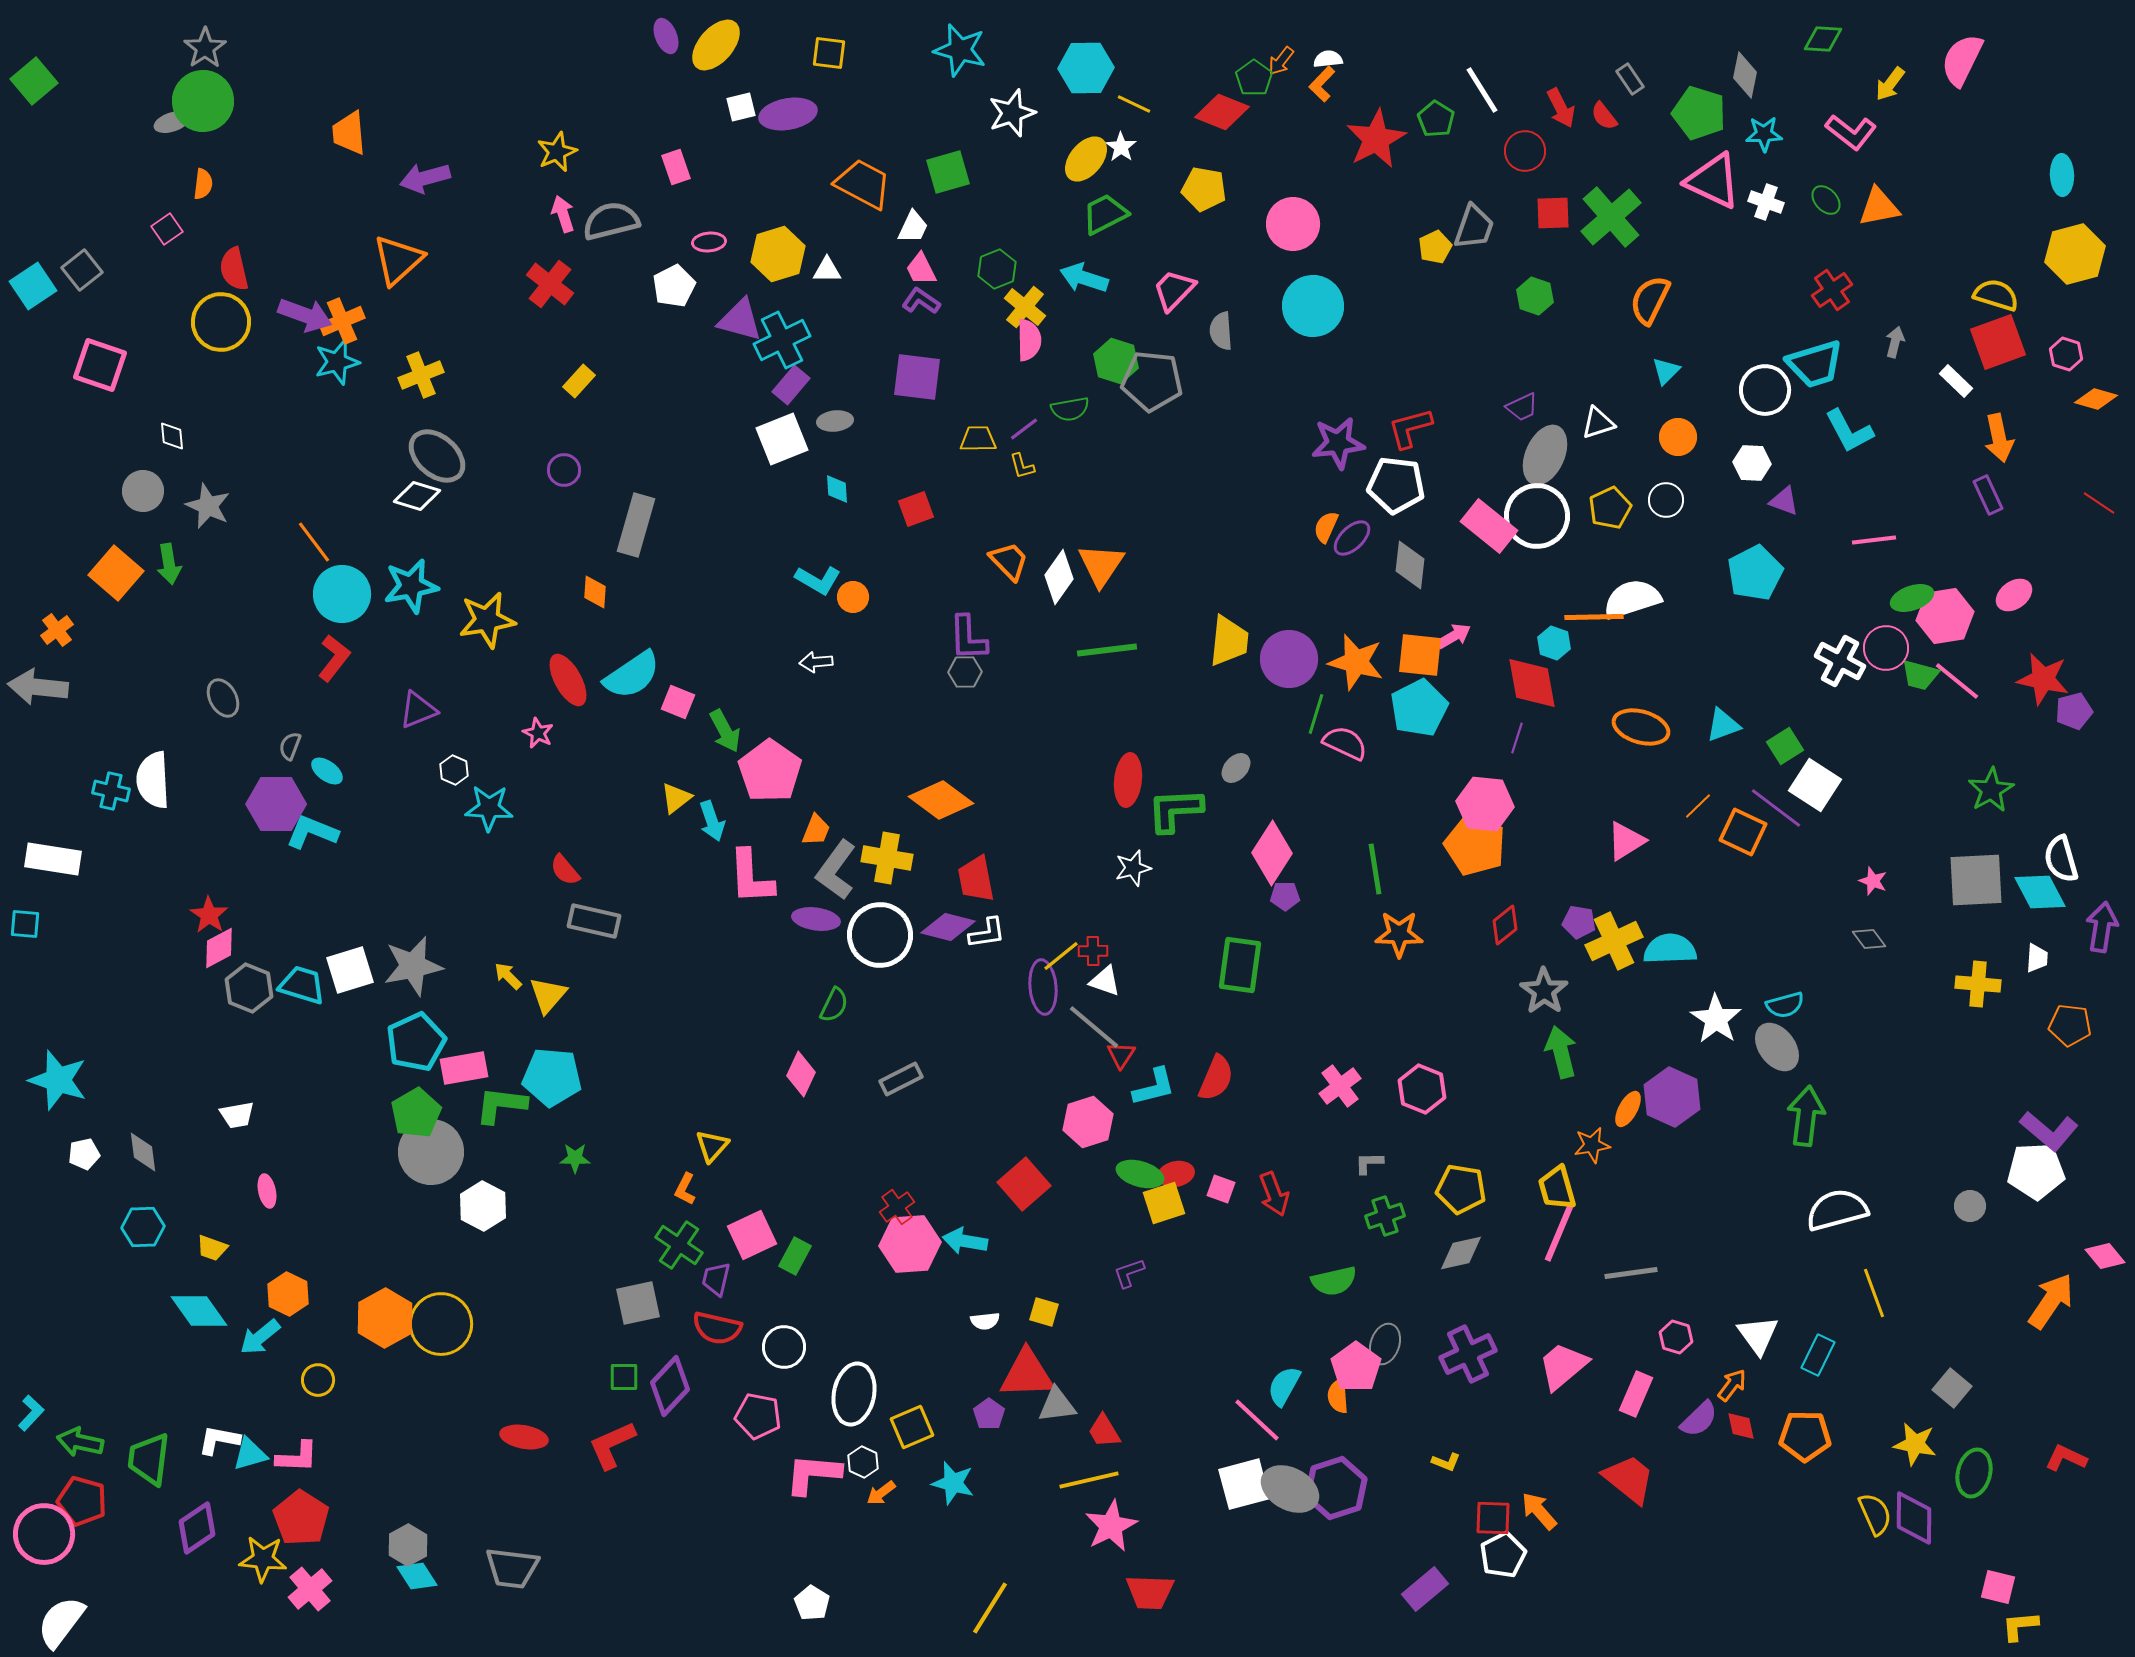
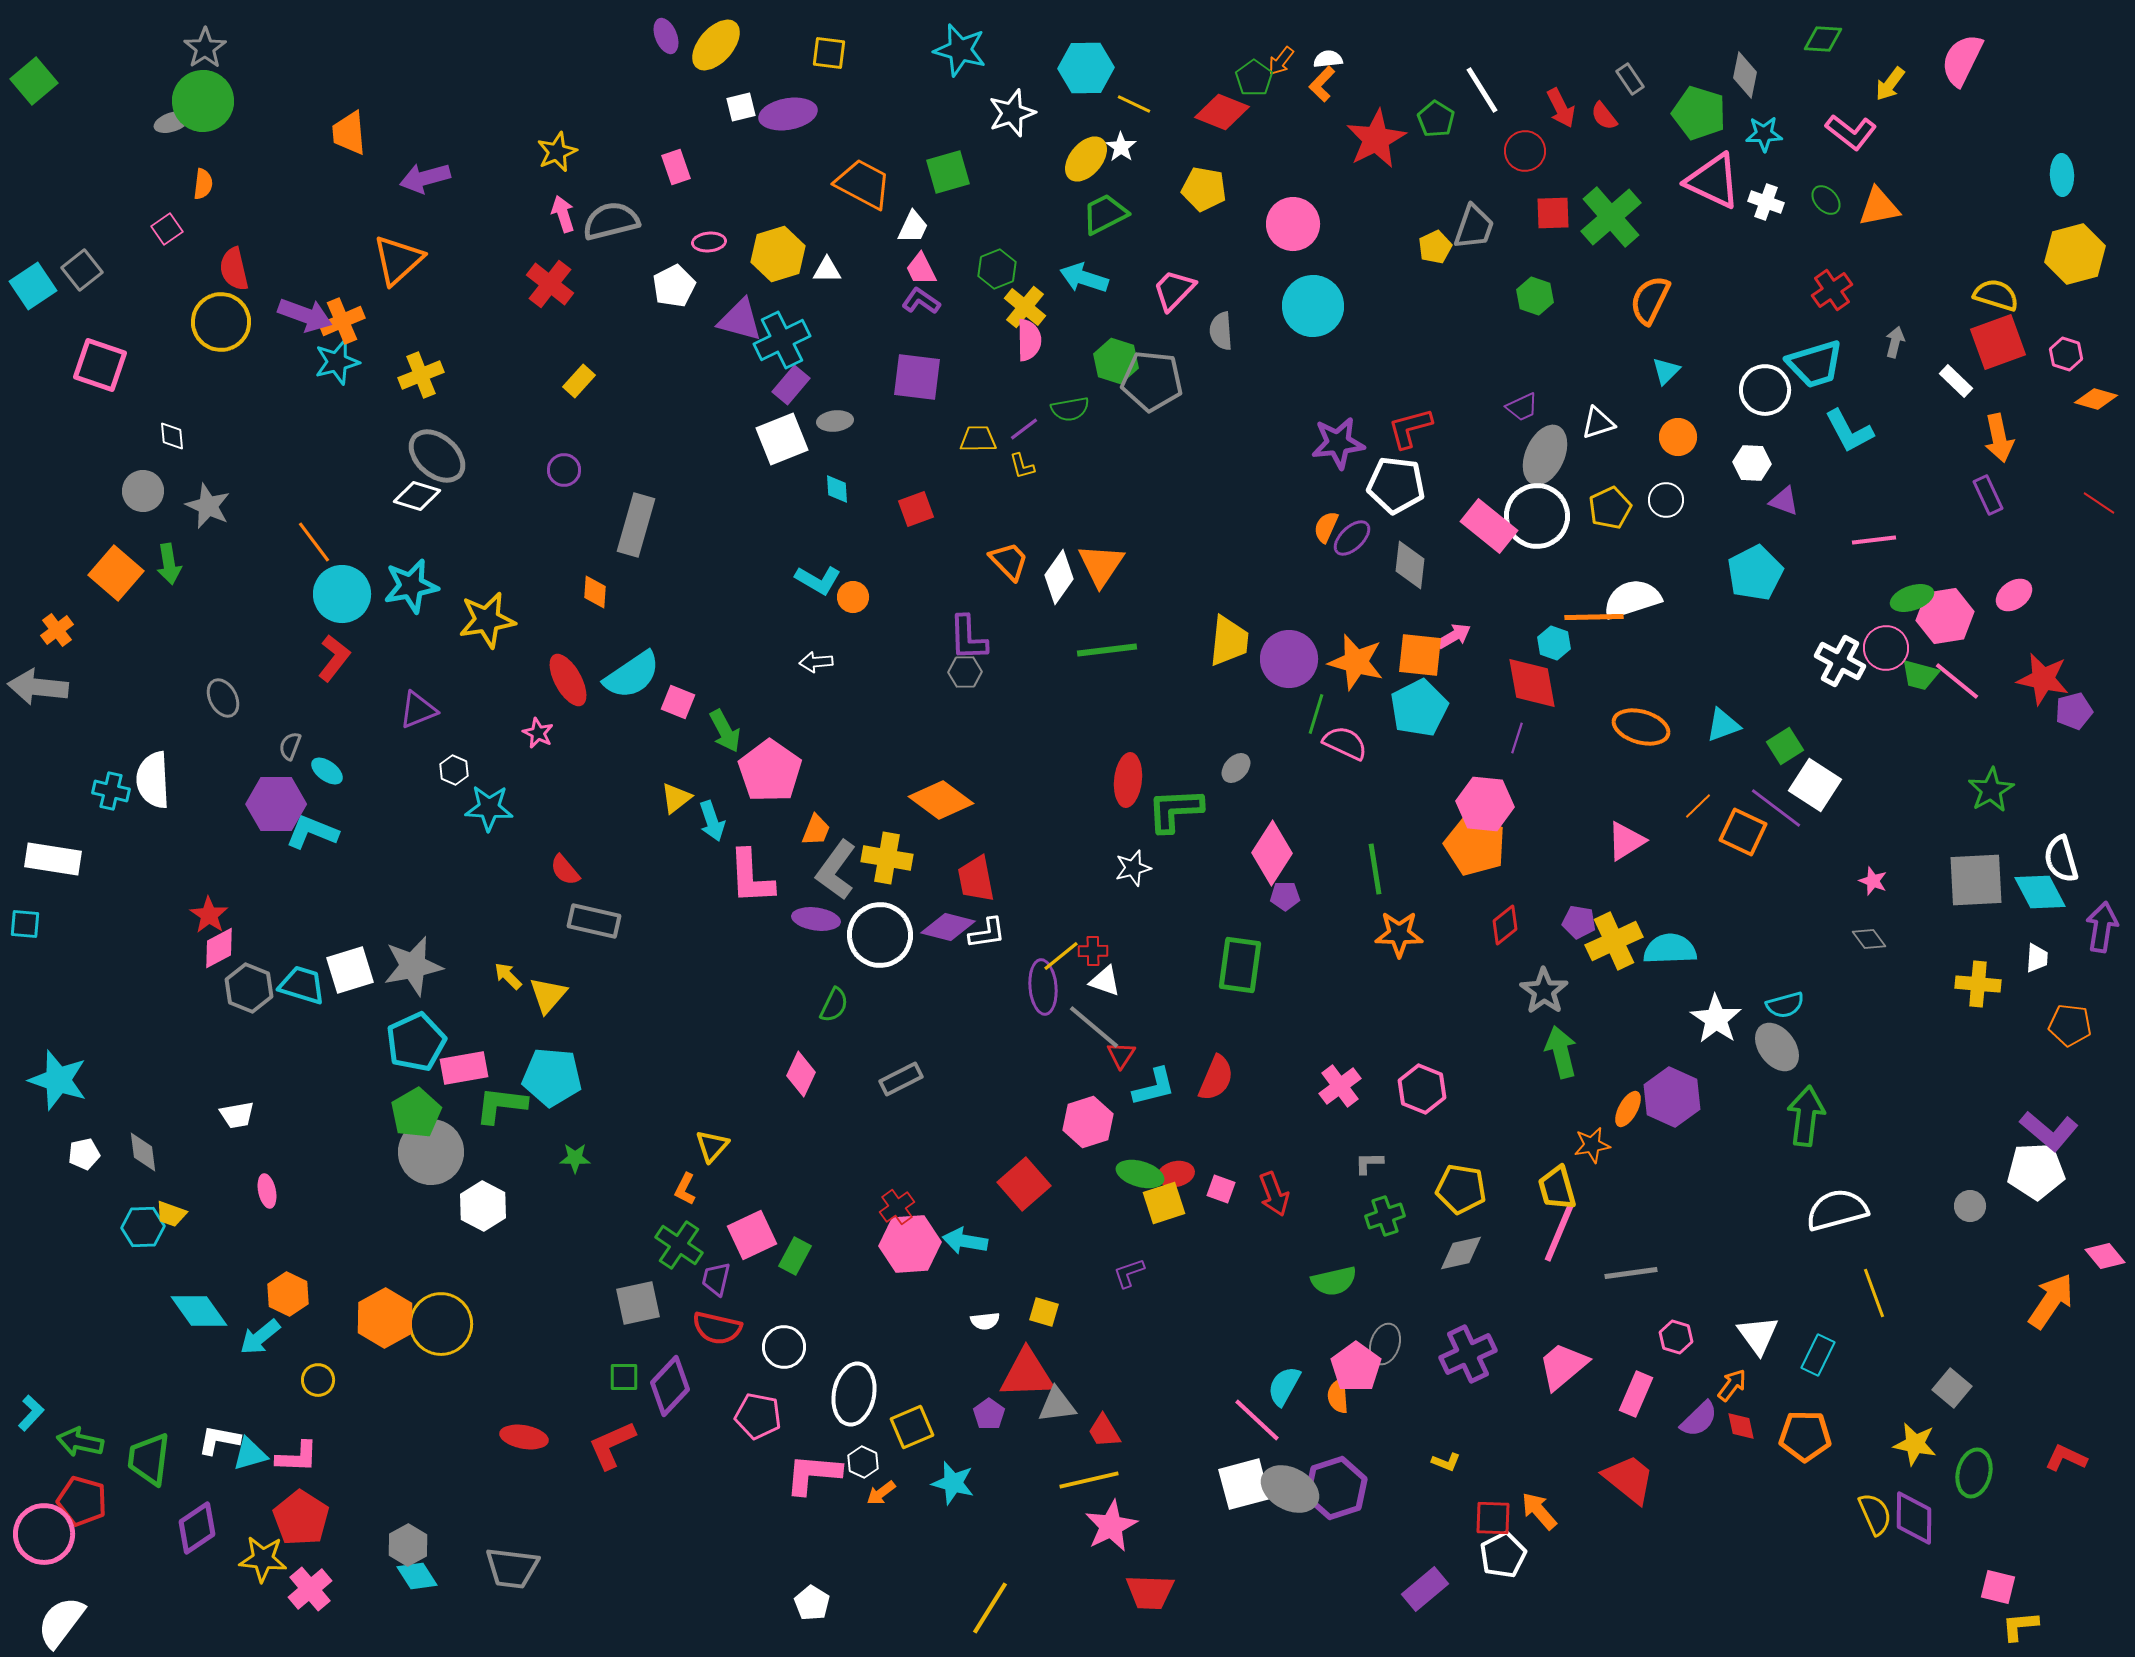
yellow trapezoid at (212, 1248): moved 41 px left, 34 px up
